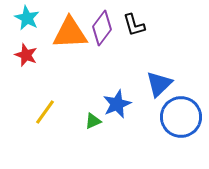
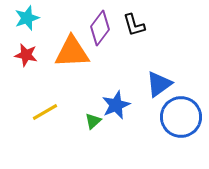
cyan star: rotated 25 degrees clockwise
purple diamond: moved 2 px left
orange triangle: moved 2 px right, 19 px down
red star: rotated 10 degrees counterclockwise
blue triangle: rotated 8 degrees clockwise
blue star: moved 1 px left, 1 px down
yellow line: rotated 24 degrees clockwise
green triangle: rotated 18 degrees counterclockwise
